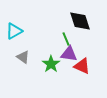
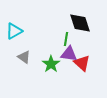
black diamond: moved 2 px down
green line: rotated 32 degrees clockwise
gray triangle: moved 1 px right
red triangle: moved 3 px up; rotated 18 degrees clockwise
